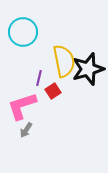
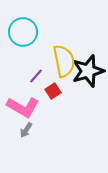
black star: moved 2 px down
purple line: moved 3 px left, 2 px up; rotated 28 degrees clockwise
pink L-shape: moved 1 px right, 1 px down; rotated 132 degrees counterclockwise
